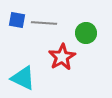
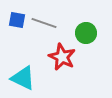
gray line: rotated 15 degrees clockwise
red star: rotated 16 degrees counterclockwise
